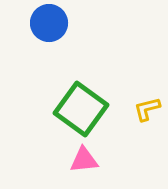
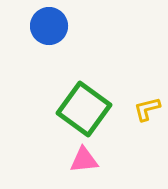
blue circle: moved 3 px down
green square: moved 3 px right
